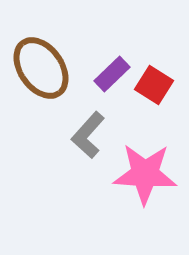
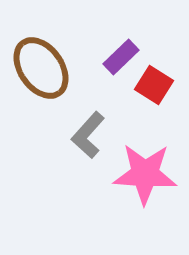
purple rectangle: moved 9 px right, 17 px up
